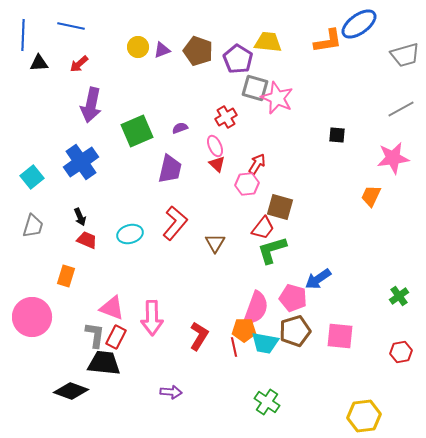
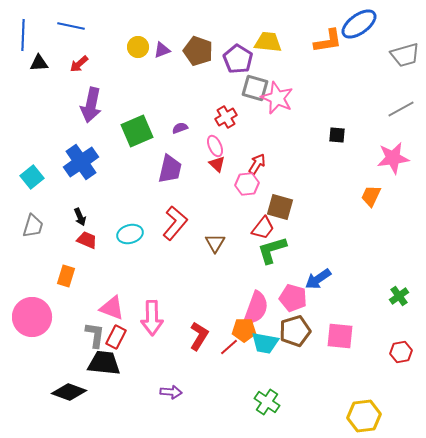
red line at (234, 347): moved 5 px left; rotated 60 degrees clockwise
black diamond at (71, 391): moved 2 px left, 1 px down
